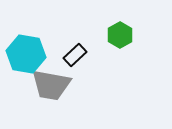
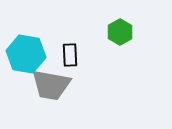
green hexagon: moved 3 px up
black rectangle: moved 5 px left; rotated 50 degrees counterclockwise
